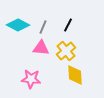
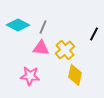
black line: moved 26 px right, 9 px down
yellow cross: moved 1 px left, 1 px up
yellow diamond: rotated 15 degrees clockwise
pink star: moved 1 px left, 3 px up
